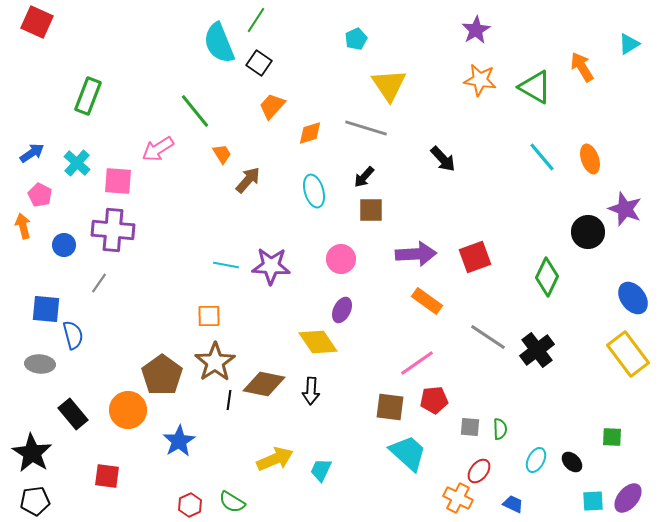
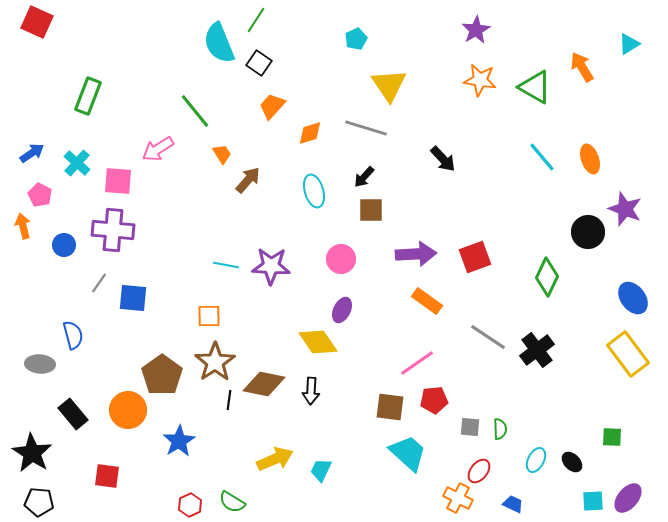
blue square at (46, 309): moved 87 px right, 11 px up
black pentagon at (35, 501): moved 4 px right, 1 px down; rotated 12 degrees clockwise
